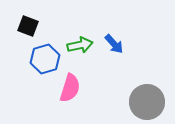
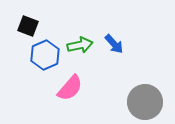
blue hexagon: moved 4 px up; rotated 8 degrees counterclockwise
pink semicircle: rotated 24 degrees clockwise
gray circle: moved 2 px left
